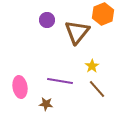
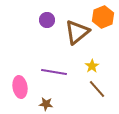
orange hexagon: moved 3 px down
brown triangle: rotated 12 degrees clockwise
purple line: moved 6 px left, 9 px up
